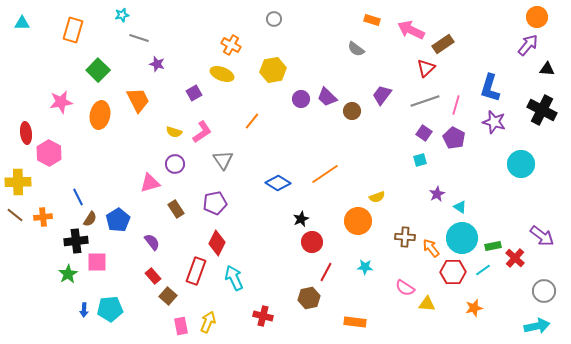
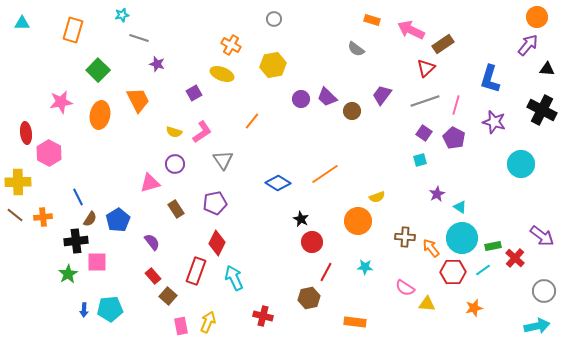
yellow hexagon at (273, 70): moved 5 px up
blue L-shape at (490, 88): moved 9 px up
black star at (301, 219): rotated 21 degrees counterclockwise
